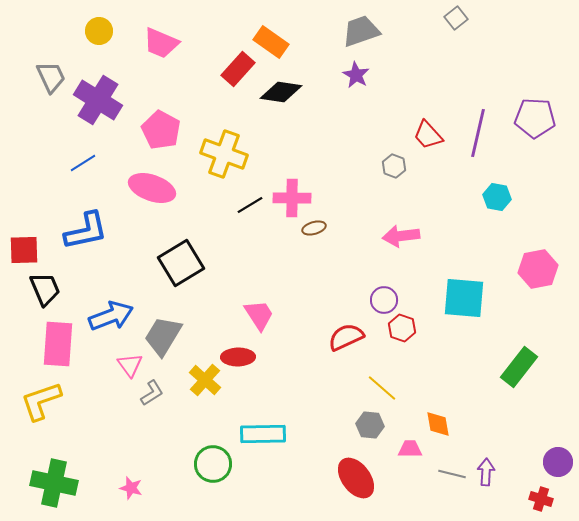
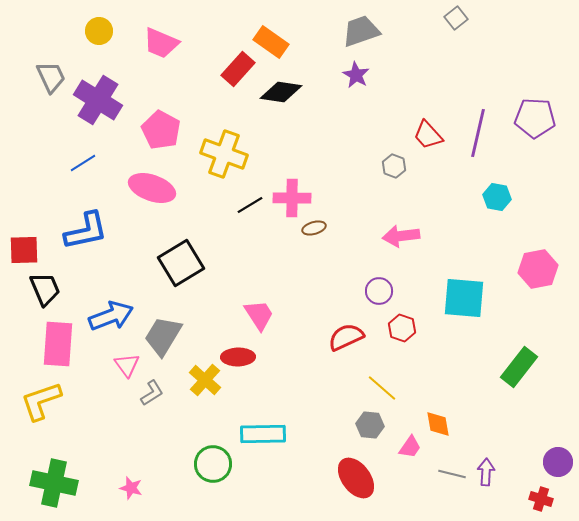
purple circle at (384, 300): moved 5 px left, 9 px up
pink triangle at (130, 365): moved 3 px left
pink trapezoid at (410, 449): moved 2 px up; rotated 125 degrees clockwise
